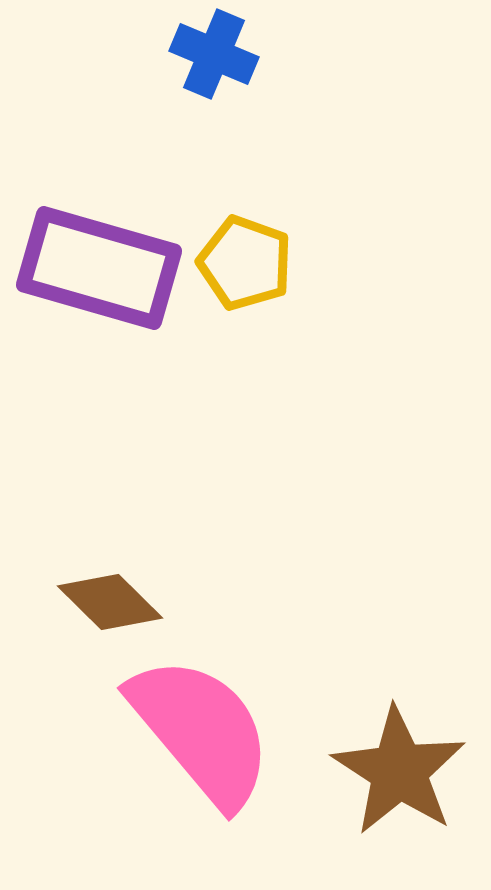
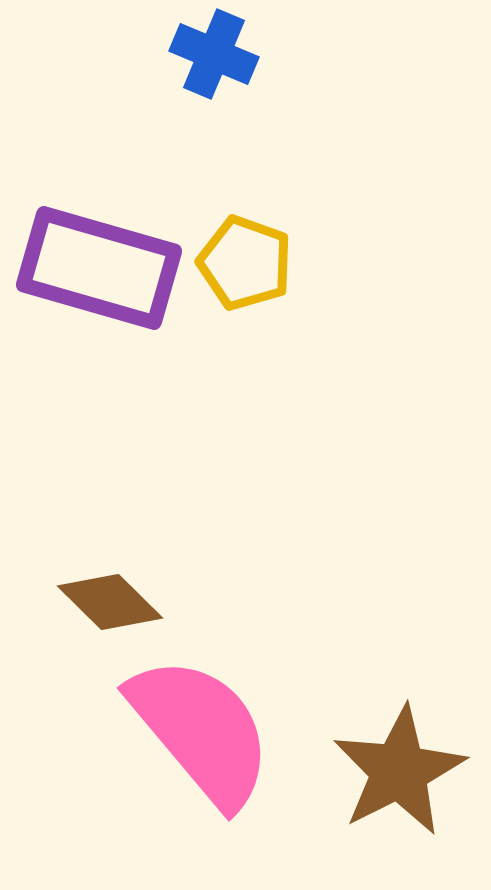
brown star: rotated 12 degrees clockwise
